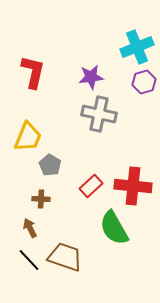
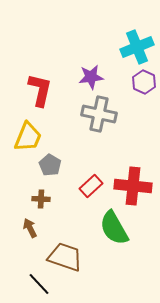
red L-shape: moved 7 px right, 18 px down
purple hexagon: rotated 20 degrees counterclockwise
black line: moved 10 px right, 24 px down
